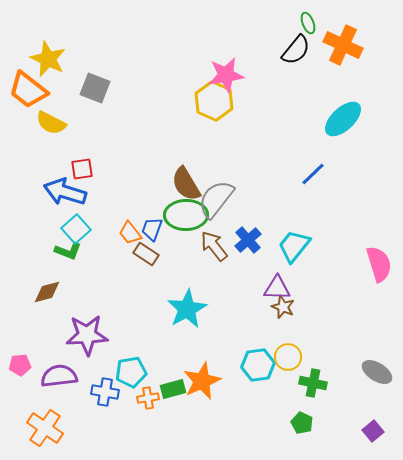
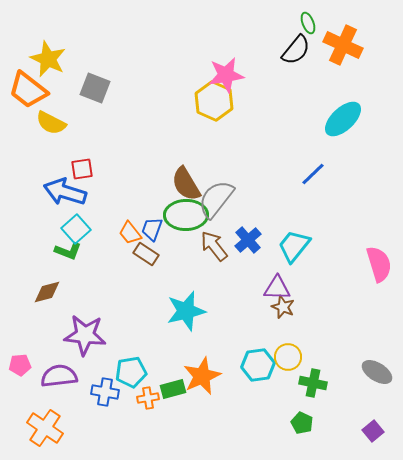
cyan star at (187, 309): moved 1 px left, 2 px down; rotated 15 degrees clockwise
purple star at (87, 335): moved 2 px left; rotated 9 degrees clockwise
orange star at (202, 381): moved 5 px up
